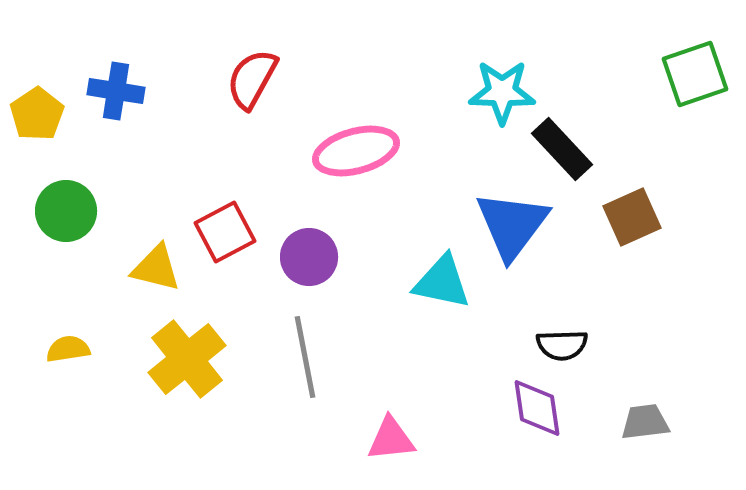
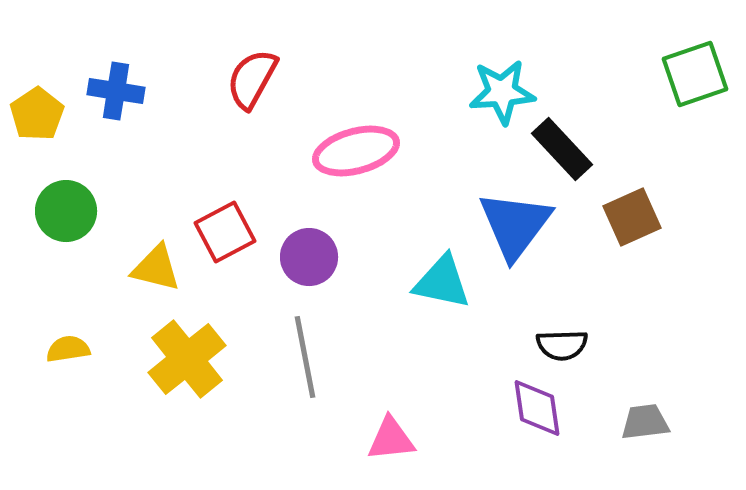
cyan star: rotated 6 degrees counterclockwise
blue triangle: moved 3 px right
